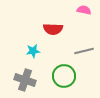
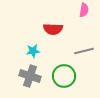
pink semicircle: rotated 88 degrees clockwise
gray cross: moved 5 px right, 4 px up
